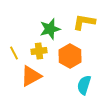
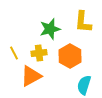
yellow L-shape: moved 1 px left; rotated 95 degrees counterclockwise
yellow cross: moved 2 px down
